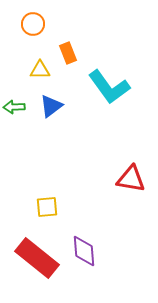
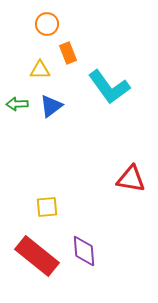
orange circle: moved 14 px right
green arrow: moved 3 px right, 3 px up
red rectangle: moved 2 px up
